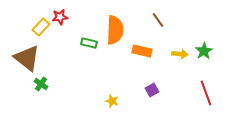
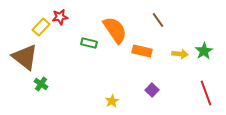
orange semicircle: rotated 36 degrees counterclockwise
brown triangle: moved 2 px left, 1 px up
purple square: rotated 16 degrees counterclockwise
yellow star: rotated 24 degrees clockwise
